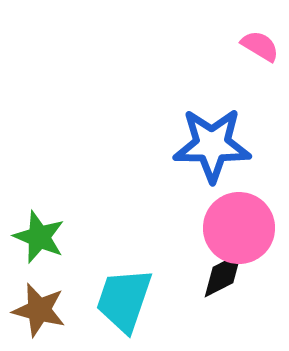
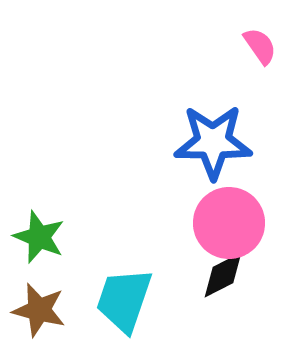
pink semicircle: rotated 24 degrees clockwise
blue star: moved 1 px right, 3 px up
pink circle: moved 10 px left, 5 px up
